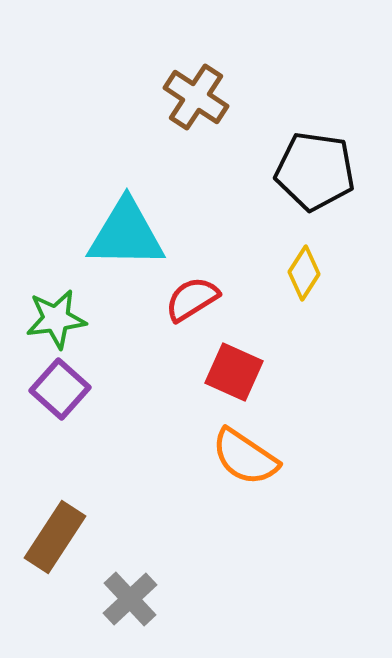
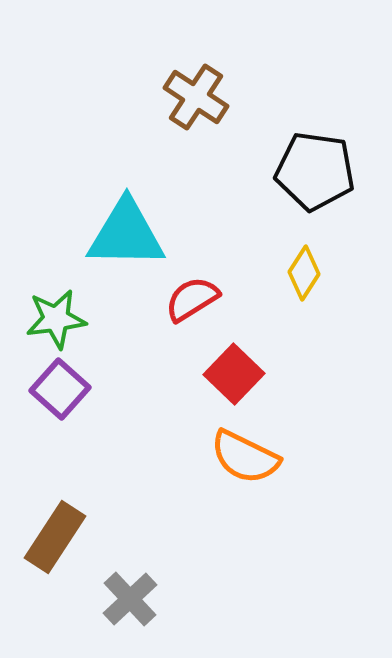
red square: moved 2 px down; rotated 20 degrees clockwise
orange semicircle: rotated 8 degrees counterclockwise
